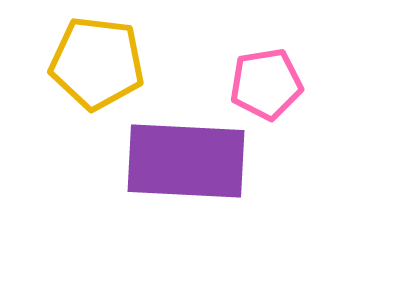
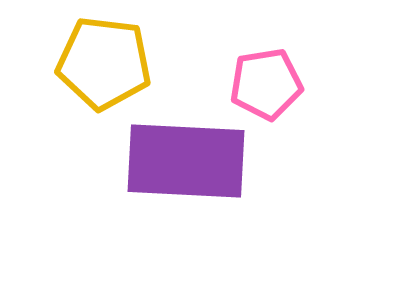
yellow pentagon: moved 7 px right
